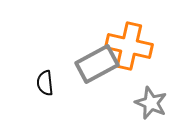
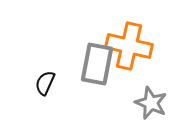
gray rectangle: rotated 51 degrees counterclockwise
black semicircle: rotated 30 degrees clockwise
